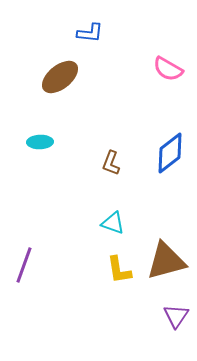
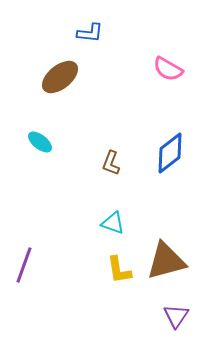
cyan ellipse: rotated 40 degrees clockwise
